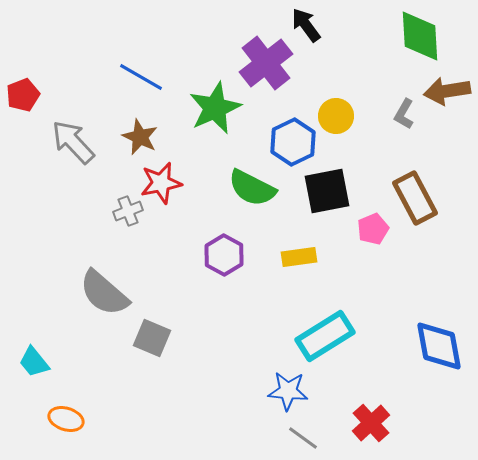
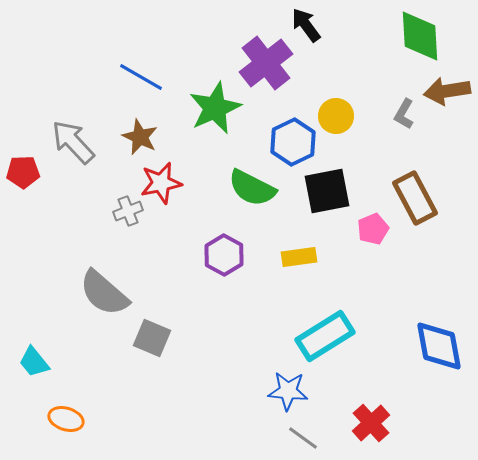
red pentagon: moved 77 px down; rotated 20 degrees clockwise
